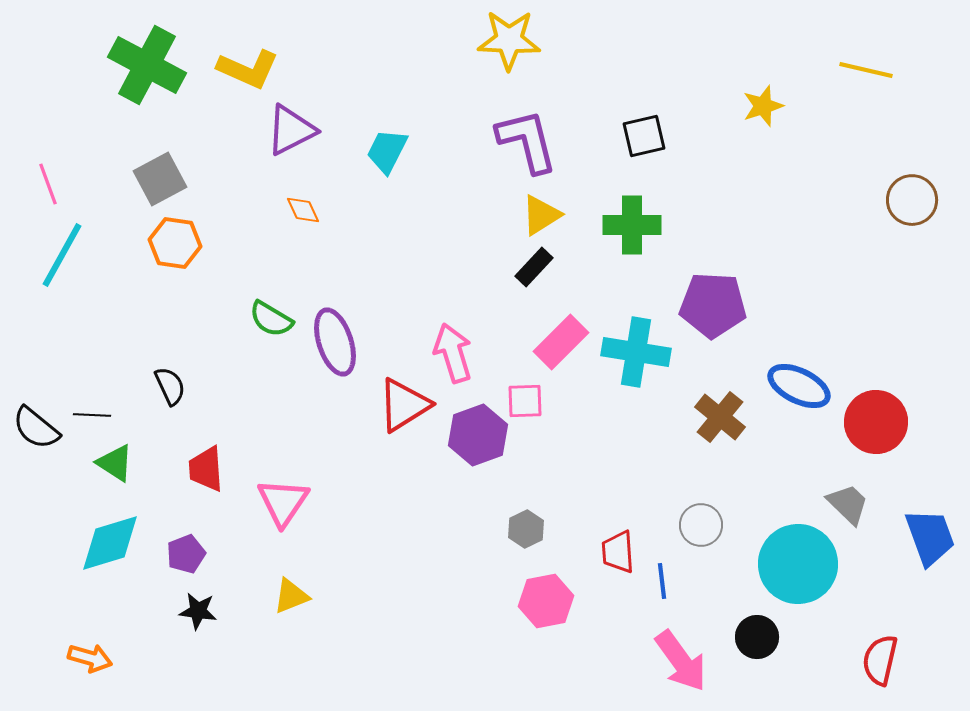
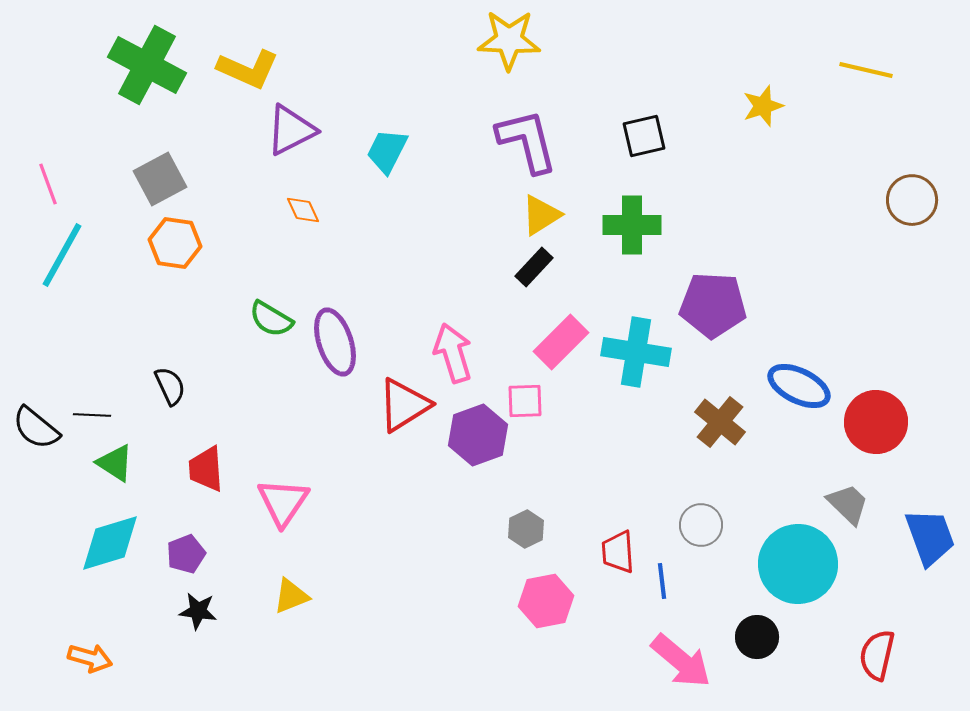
brown cross at (720, 417): moved 5 px down
red semicircle at (880, 660): moved 3 px left, 5 px up
pink arrow at (681, 661): rotated 14 degrees counterclockwise
